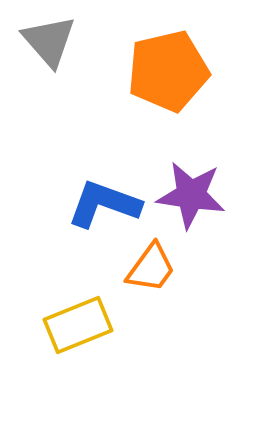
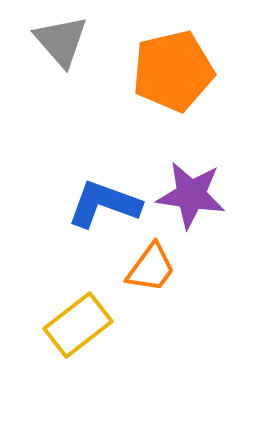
gray triangle: moved 12 px right
orange pentagon: moved 5 px right
yellow rectangle: rotated 16 degrees counterclockwise
